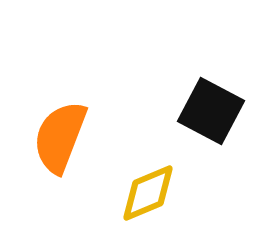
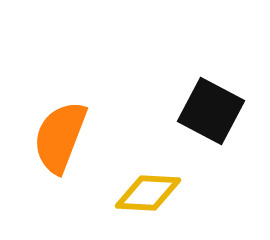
yellow diamond: rotated 26 degrees clockwise
